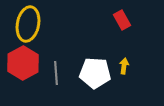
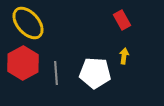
yellow ellipse: moved 1 px up; rotated 52 degrees counterclockwise
yellow arrow: moved 10 px up
